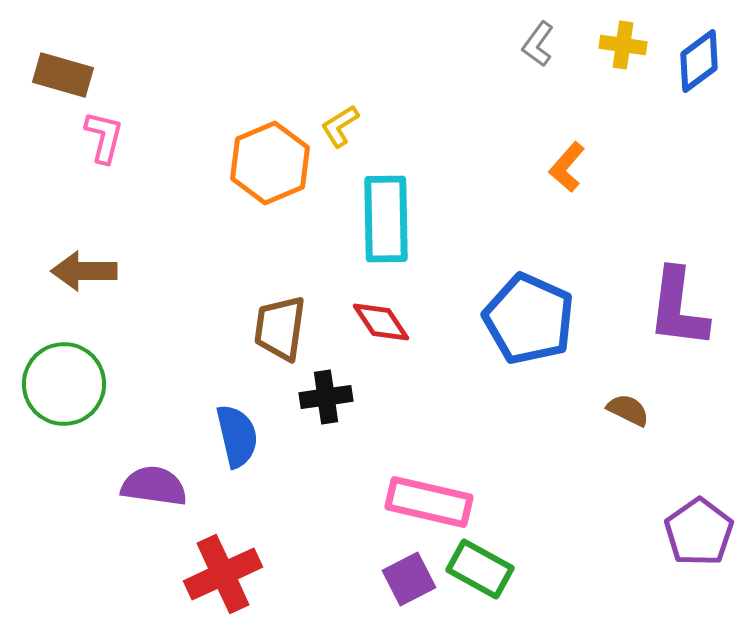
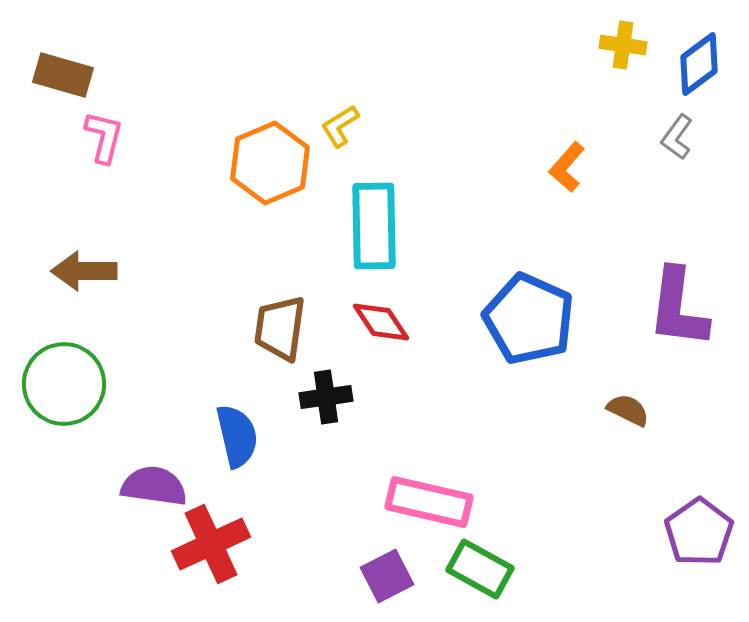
gray L-shape: moved 139 px right, 93 px down
blue diamond: moved 3 px down
cyan rectangle: moved 12 px left, 7 px down
red cross: moved 12 px left, 30 px up
purple square: moved 22 px left, 3 px up
